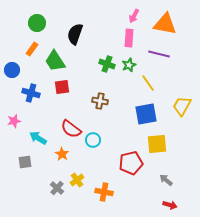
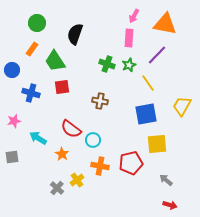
purple line: moved 2 px left, 1 px down; rotated 60 degrees counterclockwise
gray square: moved 13 px left, 5 px up
orange cross: moved 4 px left, 26 px up
